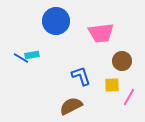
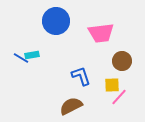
pink line: moved 10 px left; rotated 12 degrees clockwise
